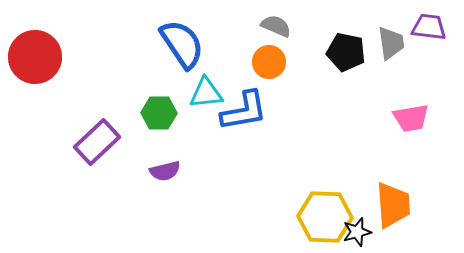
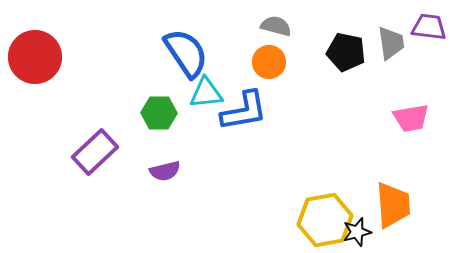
gray semicircle: rotated 8 degrees counterclockwise
blue semicircle: moved 4 px right, 9 px down
purple rectangle: moved 2 px left, 10 px down
yellow hexagon: moved 3 px down; rotated 12 degrees counterclockwise
